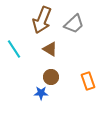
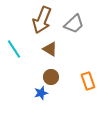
blue star: rotated 16 degrees counterclockwise
